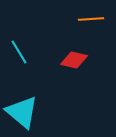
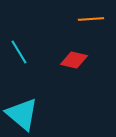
cyan triangle: moved 2 px down
